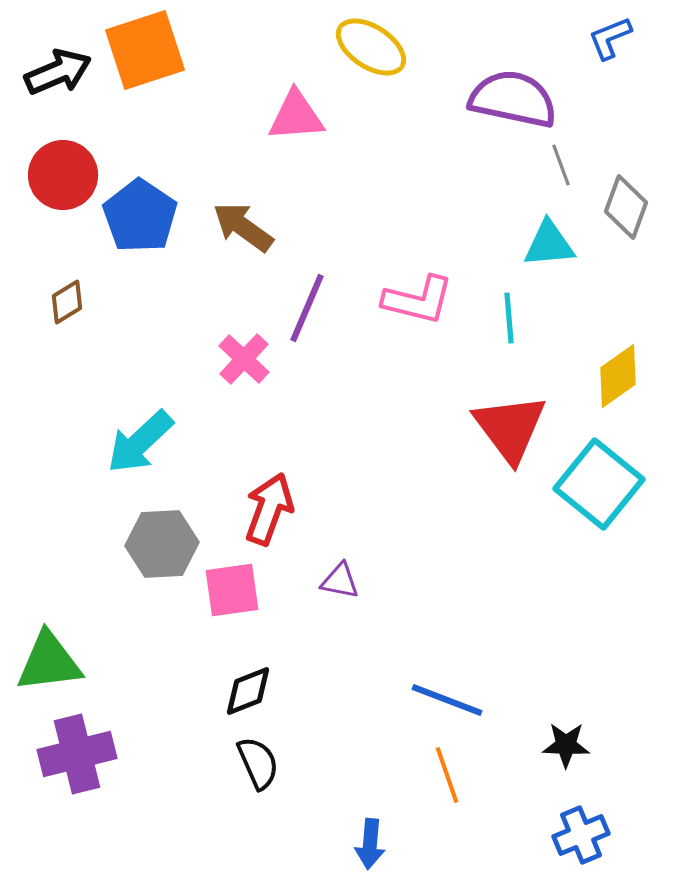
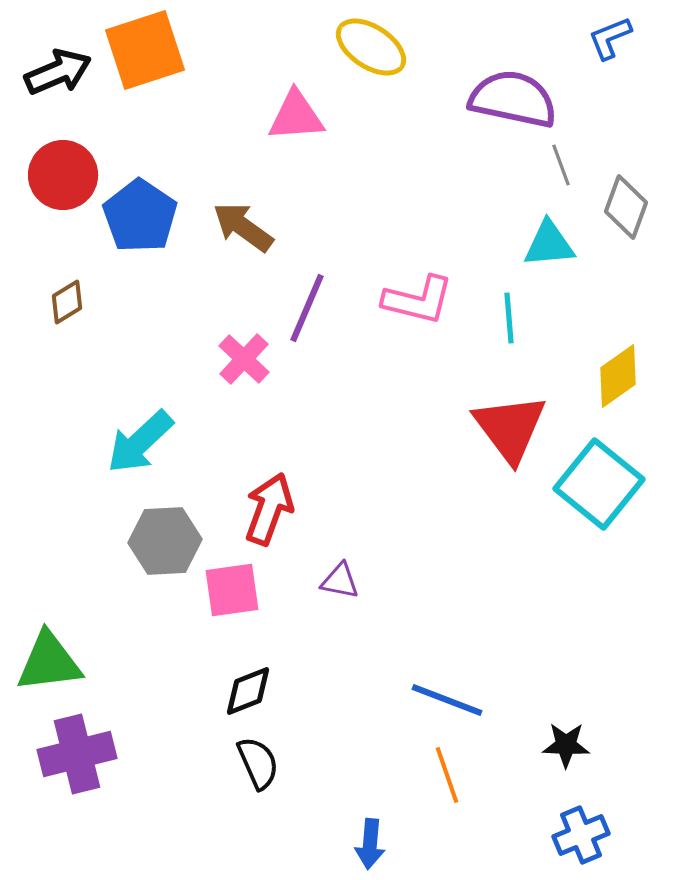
gray hexagon: moved 3 px right, 3 px up
